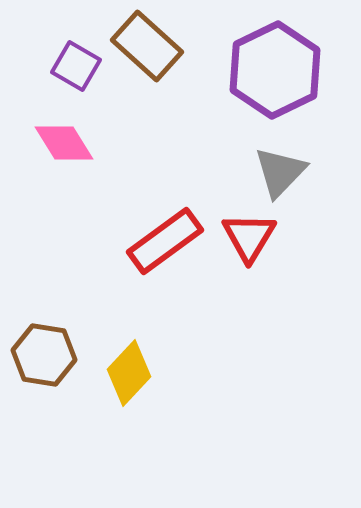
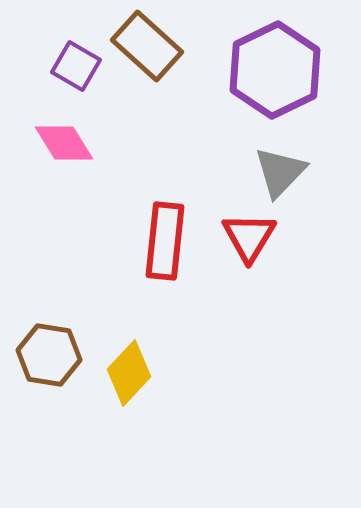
red rectangle: rotated 48 degrees counterclockwise
brown hexagon: moved 5 px right
